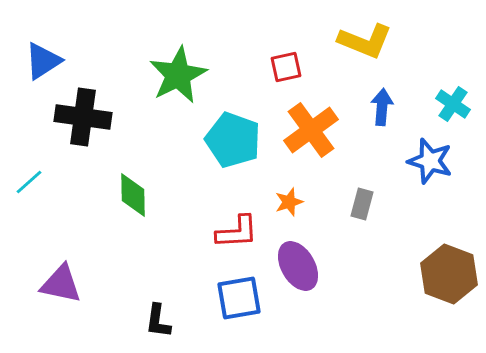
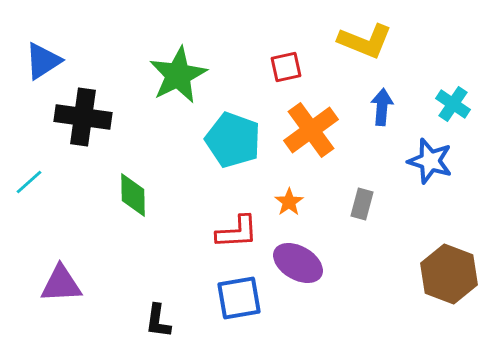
orange star: rotated 16 degrees counterclockwise
purple ellipse: moved 3 px up; rotated 30 degrees counterclockwise
purple triangle: rotated 15 degrees counterclockwise
